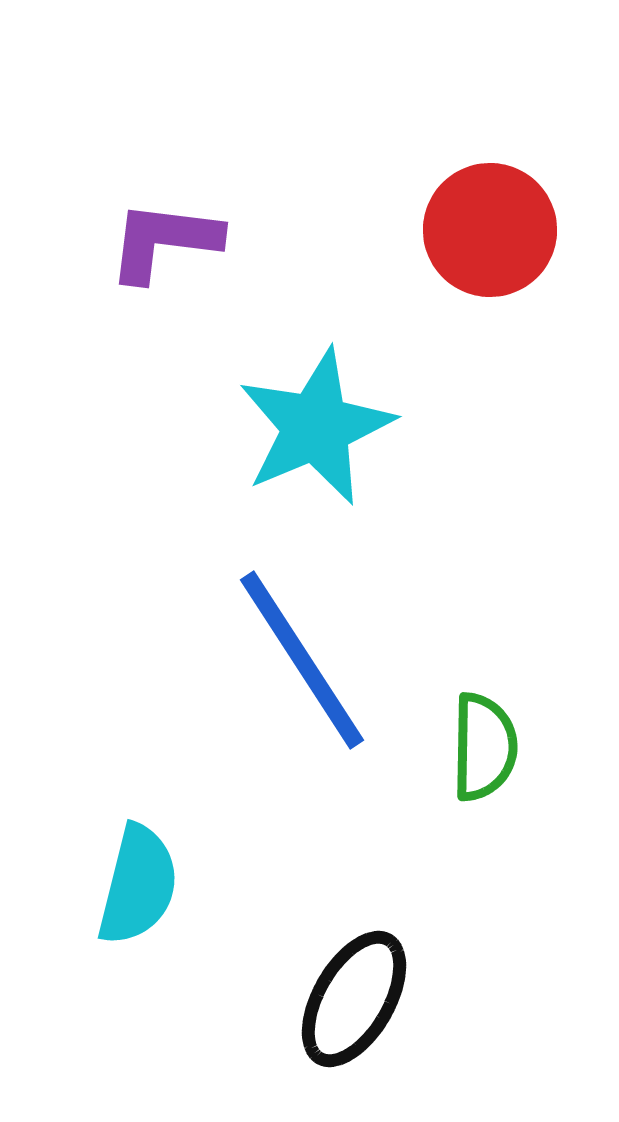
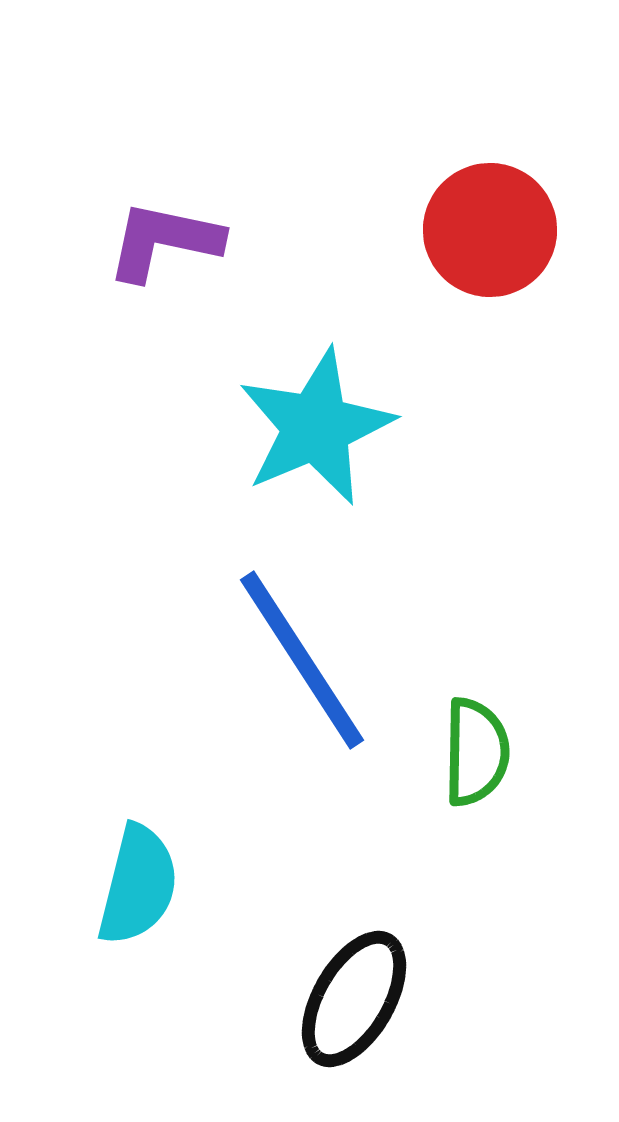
purple L-shape: rotated 5 degrees clockwise
green semicircle: moved 8 px left, 5 px down
